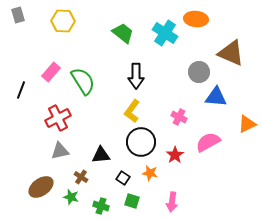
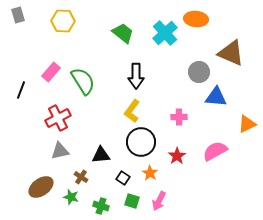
cyan cross: rotated 15 degrees clockwise
pink cross: rotated 28 degrees counterclockwise
pink semicircle: moved 7 px right, 9 px down
red star: moved 2 px right, 1 px down
orange star: rotated 21 degrees clockwise
pink arrow: moved 13 px left, 1 px up; rotated 18 degrees clockwise
